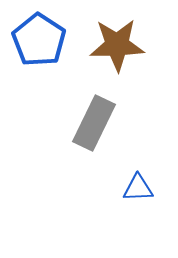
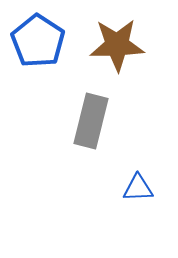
blue pentagon: moved 1 px left, 1 px down
gray rectangle: moved 3 px left, 2 px up; rotated 12 degrees counterclockwise
